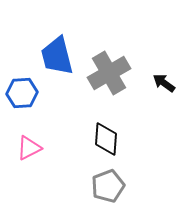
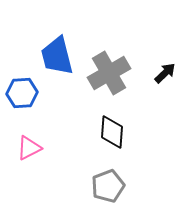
black arrow: moved 1 px right, 10 px up; rotated 100 degrees clockwise
black diamond: moved 6 px right, 7 px up
